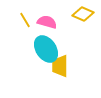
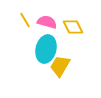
yellow diamond: moved 10 px left, 13 px down; rotated 40 degrees clockwise
cyan ellipse: rotated 48 degrees clockwise
yellow trapezoid: rotated 30 degrees clockwise
